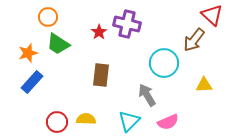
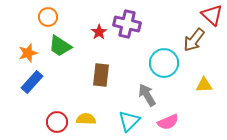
green trapezoid: moved 2 px right, 2 px down
